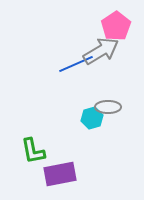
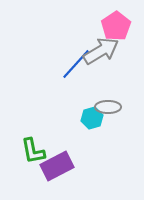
blue line: rotated 24 degrees counterclockwise
purple rectangle: moved 3 px left, 8 px up; rotated 16 degrees counterclockwise
